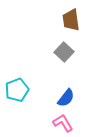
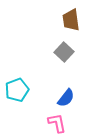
pink L-shape: moved 6 px left; rotated 20 degrees clockwise
